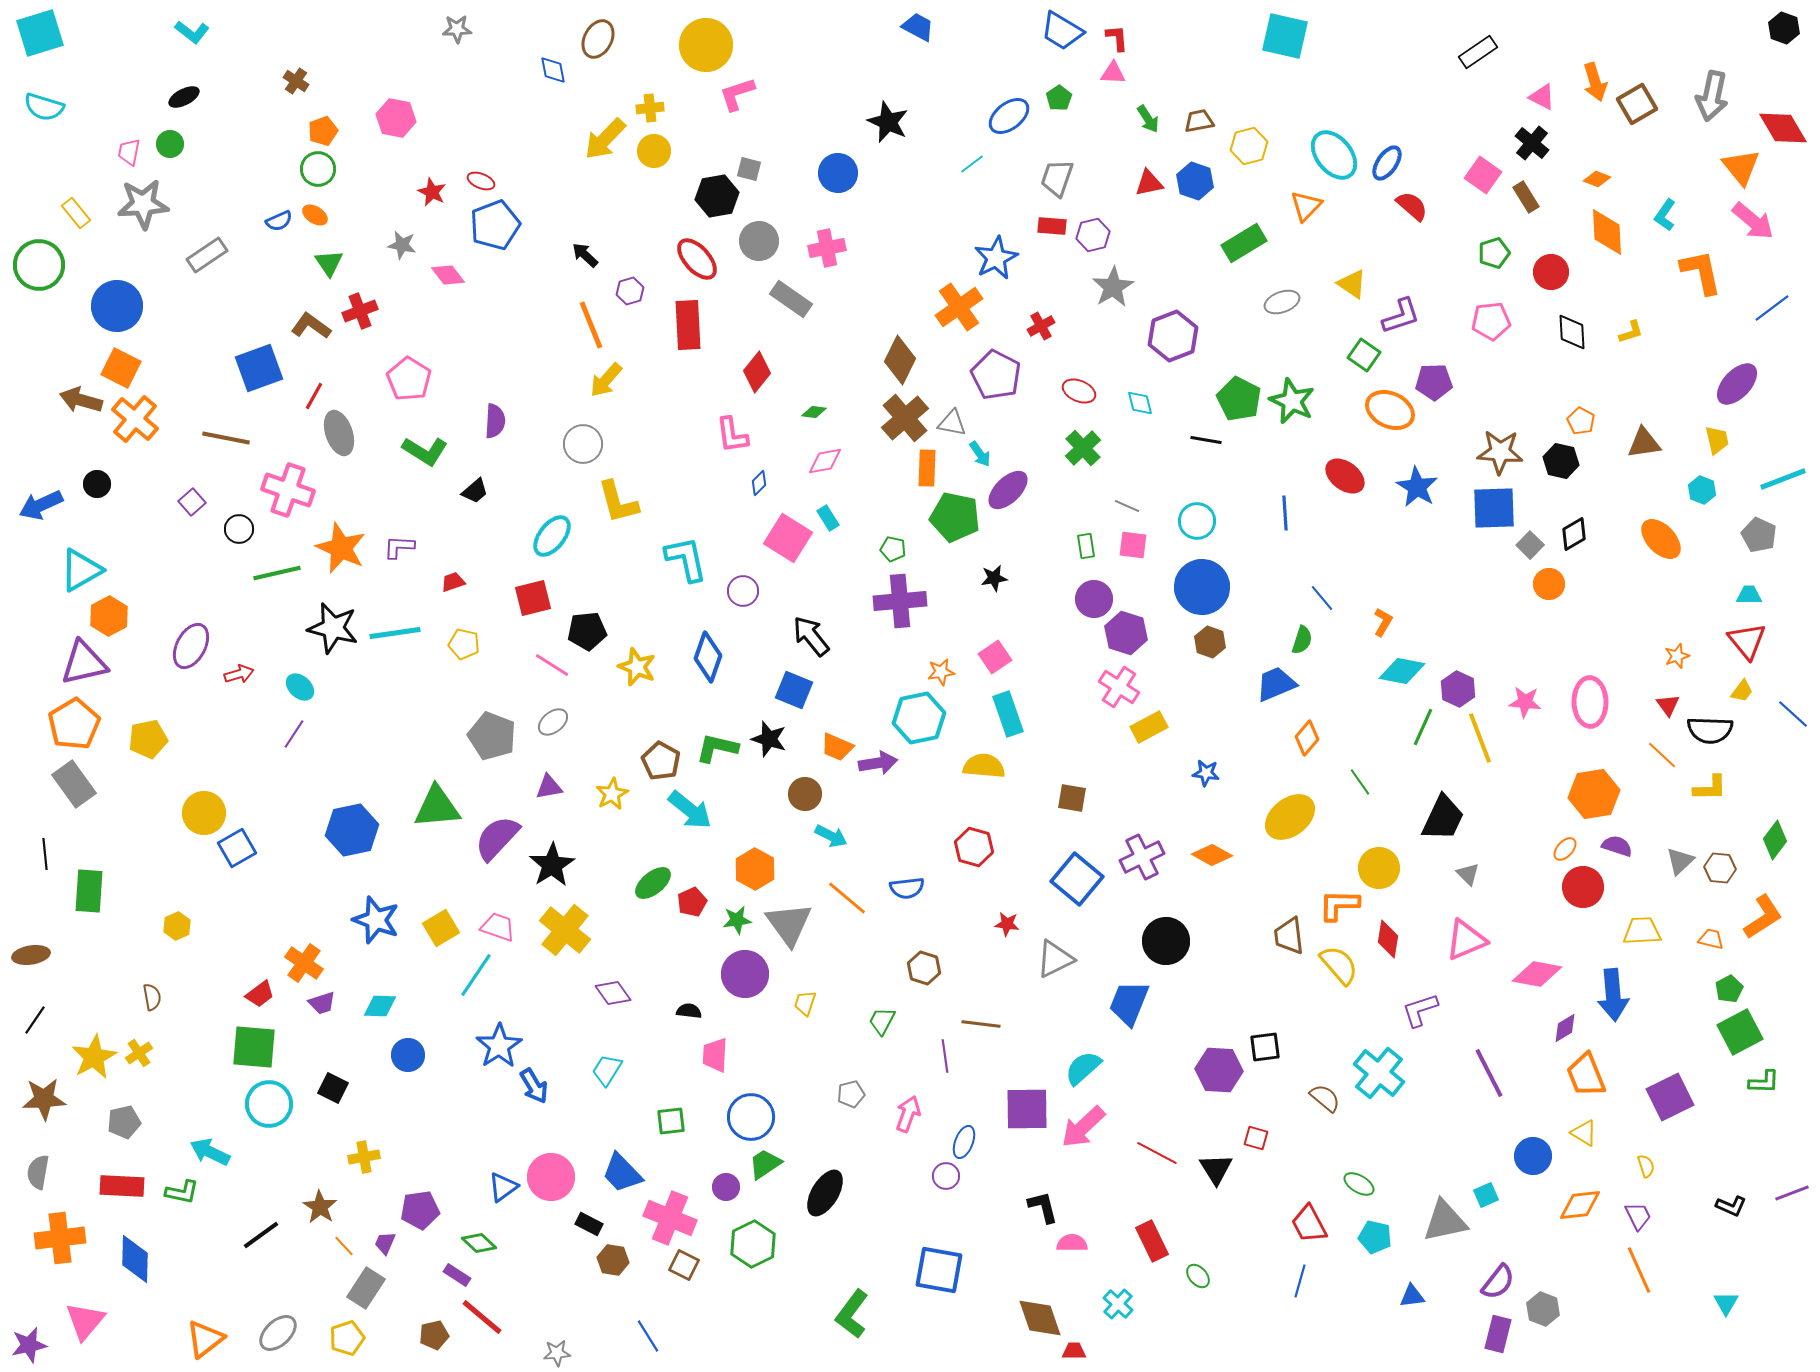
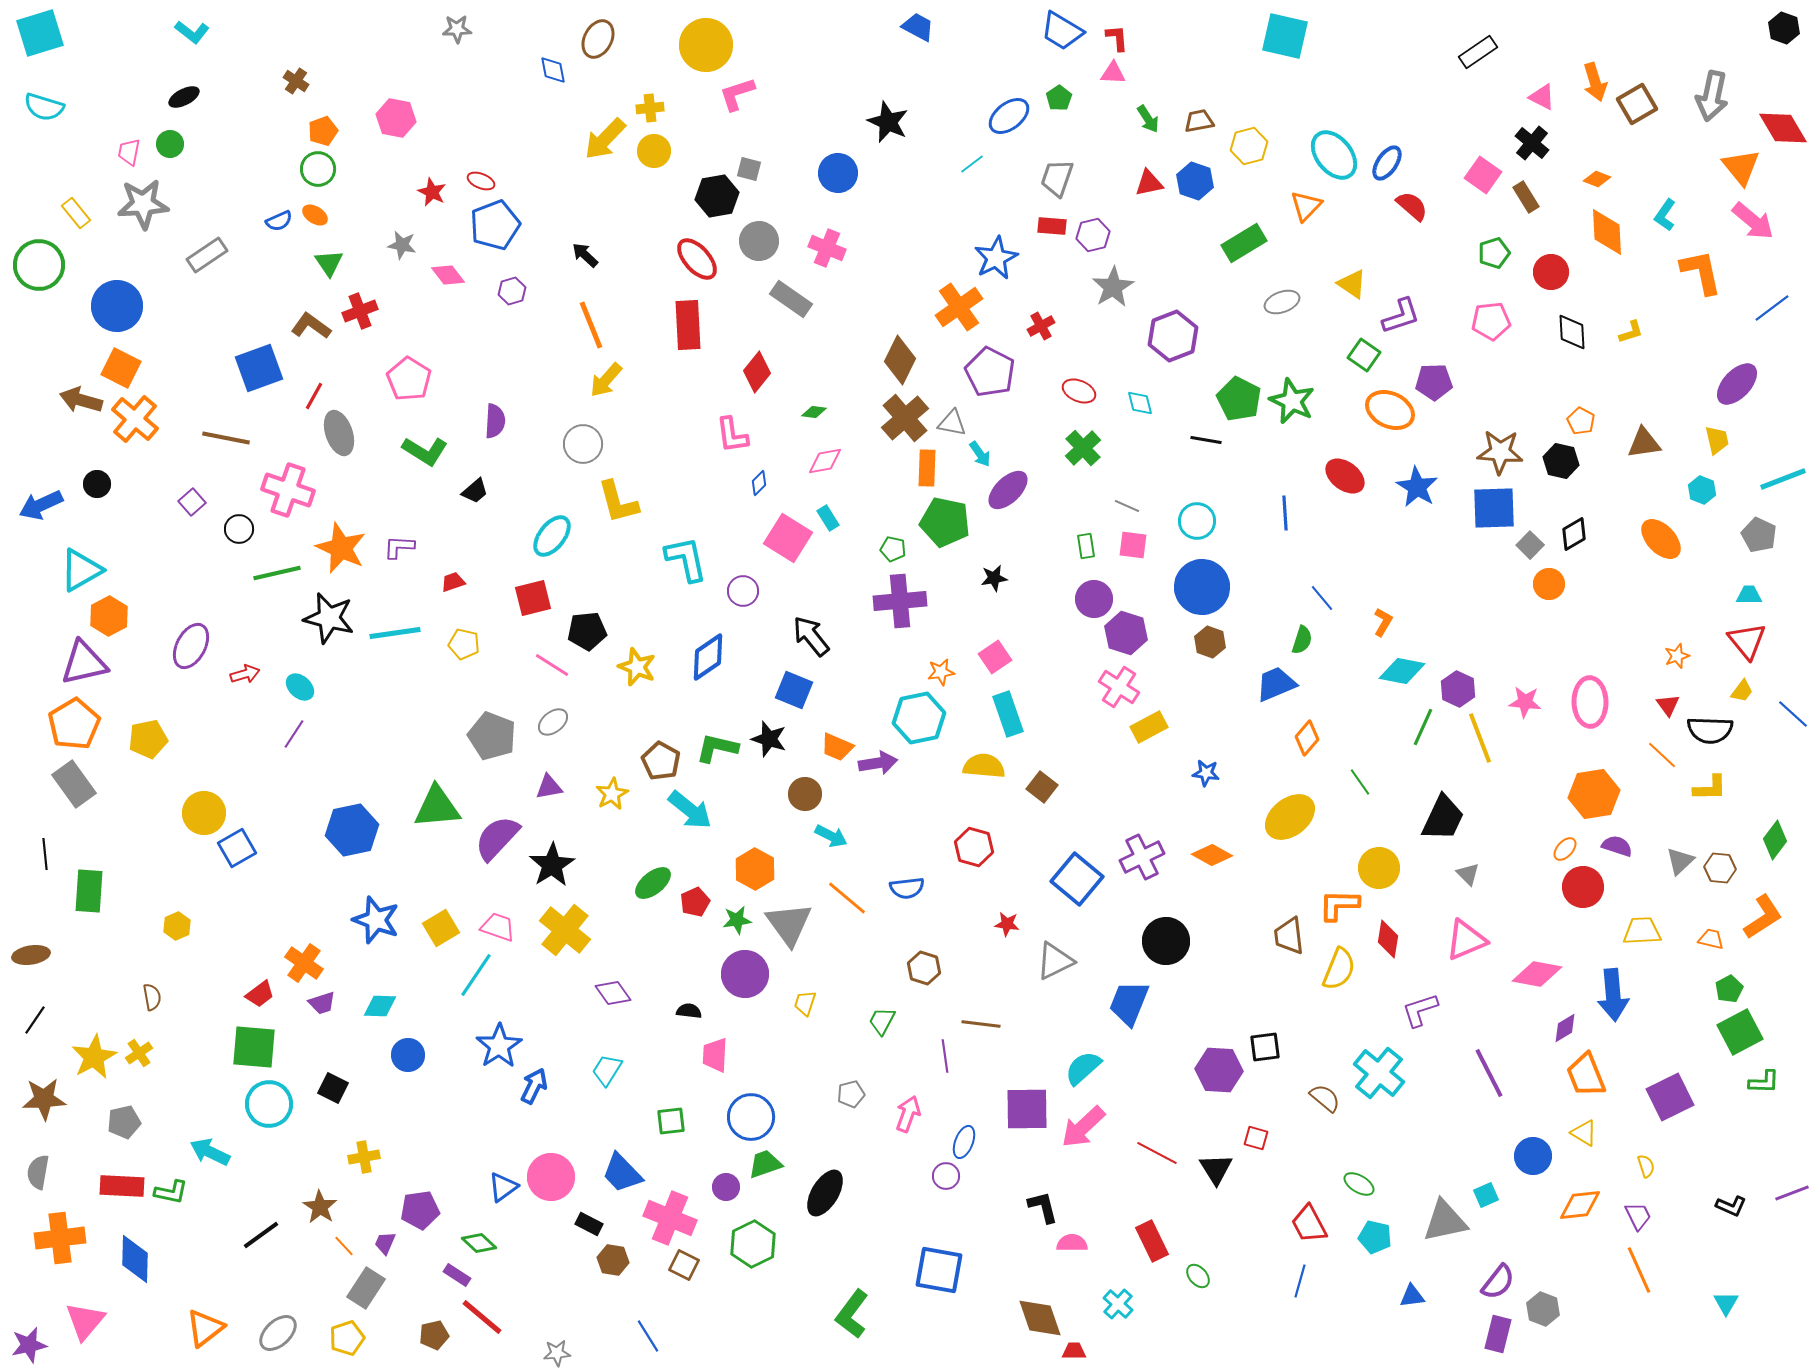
pink cross at (827, 248): rotated 33 degrees clockwise
purple hexagon at (630, 291): moved 118 px left
purple pentagon at (996, 375): moved 6 px left, 3 px up
green pentagon at (955, 517): moved 10 px left, 5 px down
black star at (333, 628): moved 4 px left, 10 px up
blue diamond at (708, 657): rotated 36 degrees clockwise
red arrow at (239, 674): moved 6 px right
brown square at (1072, 798): moved 30 px left, 11 px up; rotated 28 degrees clockwise
red pentagon at (692, 902): moved 3 px right
gray triangle at (1055, 959): moved 2 px down
yellow semicircle at (1339, 965): moved 4 px down; rotated 63 degrees clockwise
blue arrow at (534, 1086): rotated 123 degrees counterclockwise
green trapezoid at (765, 1164): rotated 15 degrees clockwise
green L-shape at (182, 1192): moved 11 px left
orange triangle at (205, 1339): moved 11 px up
